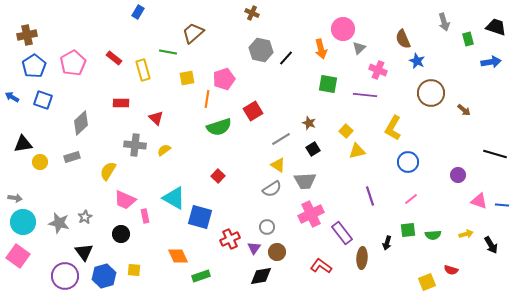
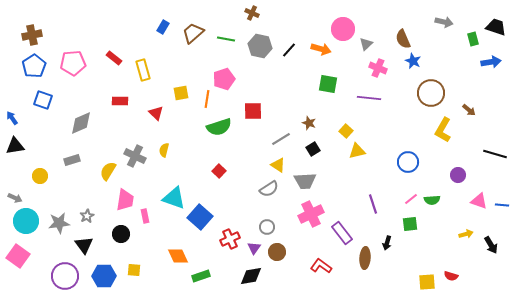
blue rectangle at (138, 12): moved 25 px right, 15 px down
gray arrow at (444, 22): rotated 60 degrees counterclockwise
brown cross at (27, 35): moved 5 px right
green rectangle at (468, 39): moved 5 px right
gray triangle at (359, 48): moved 7 px right, 4 px up
orange arrow at (321, 49): rotated 60 degrees counterclockwise
gray hexagon at (261, 50): moved 1 px left, 4 px up
green line at (168, 52): moved 58 px right, 13 px up
black line at (286, 58): moved 3 px right, 8 px up
blue star at (417, 61): moved 4 px left
pink pentagon at (73, 63): rotated 25 degrees clockwise
pink cross at (378, 70): moved 2 px up
yellow square at (187, 78): moved 6 px left, 15 px down
purple line at (365, 95): moved 4 px right, 3 px down
blue arrow at (12, 97): moved 21 px down; rotated 24 degrees clockwise
red rectangle at (121, 103): moved 1 px left, 2 px up
brown arrow at (464, 110): moved 5 px right
red square at (253, 111): rotated 30 degrees clockwise
red triangle at (156, 118): moved 5 px up
gray diamond at (81, 123): rotated 20 degrees clockwise
yellow L-shape at (393, 128): moved 50 px right, 2 px down
black triangle at (23, 144): moved 8 px left, 2 px down
gray cross at (135, 145): moved 11 px down; rotated 20 degrees clockwise
yellow semicircle at (164, 150): rotated 40 degrees counterclockwise
gray rectangle at (72, 157): moved 3 px down
yellow circle at (40, 162): moved 14 px down
red square at (218, 176): moved 1 px right, 5 px up
gray semicircle at (272, 189): moved 3 px left
purple line at (370, 196): moved 3 px right, 8 px down
gray arrow at (15, 198): rotated 16 degrees clockwise
cyan triangle at (174, 198): rotated 10 degrees counterclockwise
pink trapezoid at (125, 200): rotated 105 degrees counterclockwise
gray star at (85, 217): moved 2 px right, 1 px up
blue square at (200, 217): rotated 25 degrees clockwise
cyan circle at (23, 222): moved 3 px right, 1 px up
gray star at (59, 223): rotated 20 degrees counterclockwise
green square at (408, 230): moved 2 px right, 6 px up
green semicircle at (433, 235): moved 1 px left, 35 px up
black triangle at (84, 252): moved 7 px up
brown ellipse at (362, 258): moved 3 px right
red semicircle at (451, 270): moved 6 px down
blue hexagon at (104, 276): rotated 15 degrees clockwise
black diamond at (261, 276): moved 10 px left
yellow square at (427, 282): rotated 18 degrees clockwise
